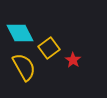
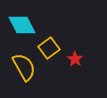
cyan diamond: moved 2 px right, 8 px up
red star: moved 2 px right, 1 px up
